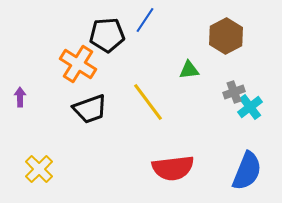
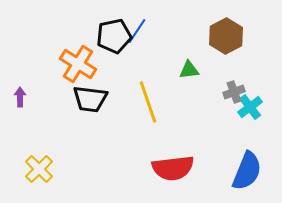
blue line: moved 8 px left, 11 px down
black pentagon: moved 7 px right, 1 px down; rotated 8 degrees counterclockwise
yellow line: rotated 18 degrees clockwise
black trapezoid: moved 10 px up; rotated 27 degrees clockwise
